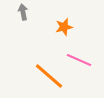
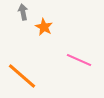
orange star: moved 20 px left; rotated 30 degrees counterclockwise
orange line: moved 27 px left
